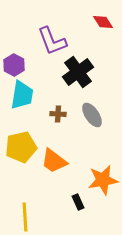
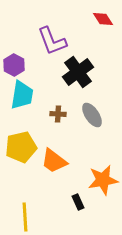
red diamond: moved 3 px up
